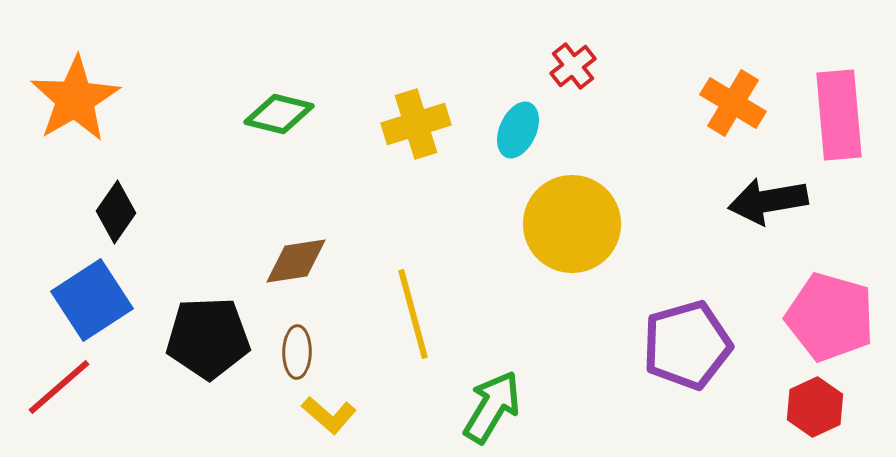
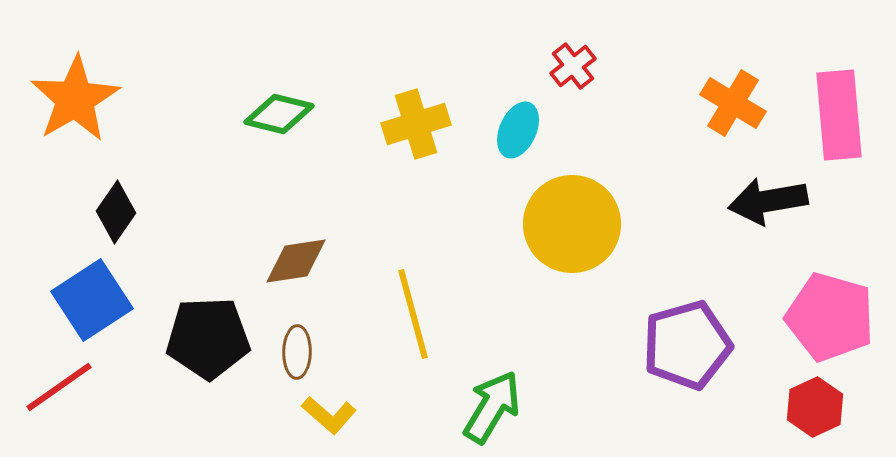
red line: rotated 6 degrees clockwise
